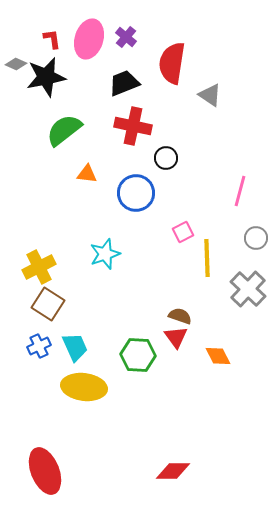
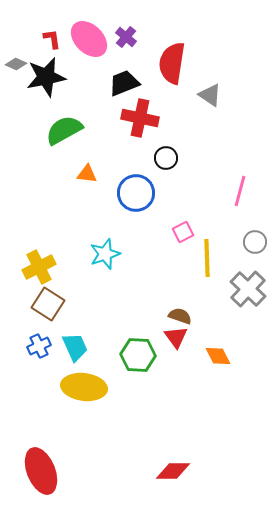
pink ellipse: rotated 63 degrees counterclockwise
red cross: moved 7 px right, 8 px up
green semicircle: rotated 9 degrees clockwise
gray circle: moved 1 px left, 4 px down
red ellipse: moved 4 px left
